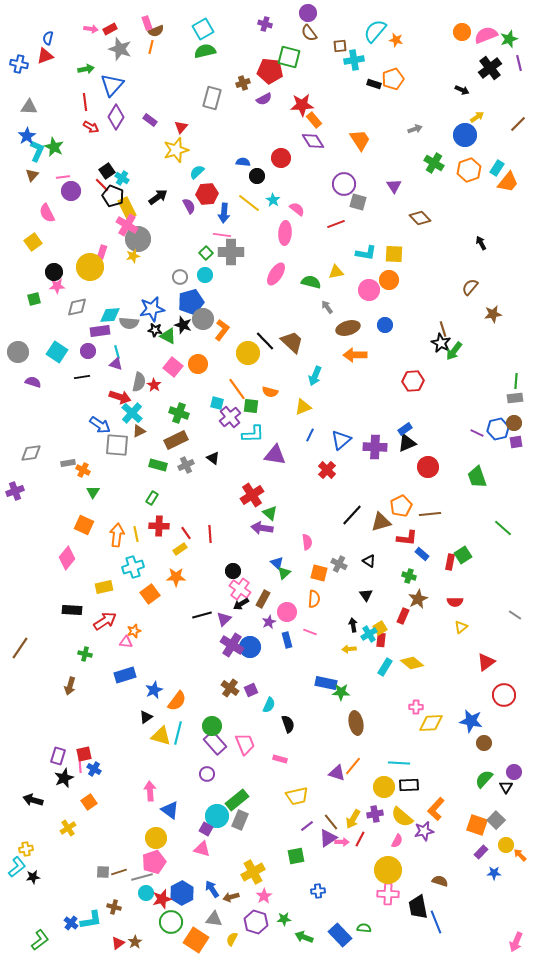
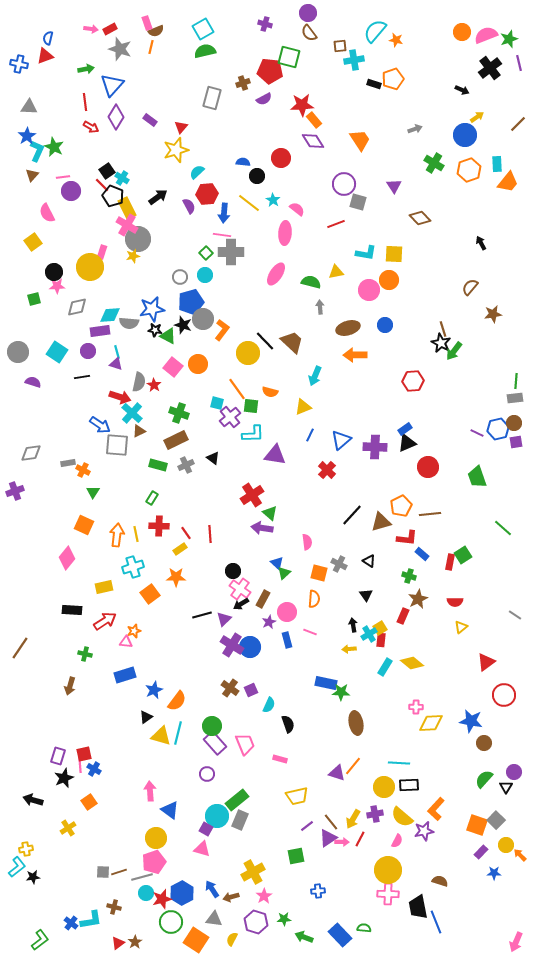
cyan rectangle at (497, 168): moved 4 px up; rotated 35 degrees counterclockwise
gray arrow at (327, 307): moved 7 px left; rotated 32 degrees clockwise
